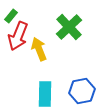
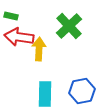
green rectangle: rotated 64 degrees clockwise
green cross: moved 1 px up
red arrow: moved 1 px right, 1 px down; rotated 76 degrees clockwise
yellow arrow: rotated 25 degrees clockwise
